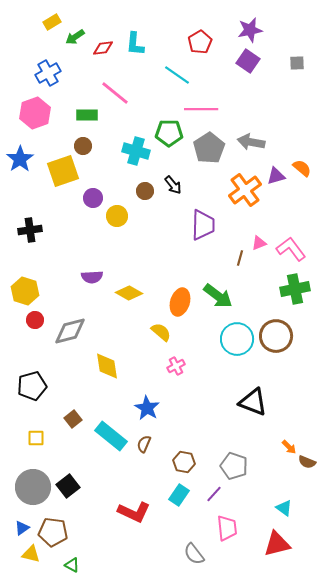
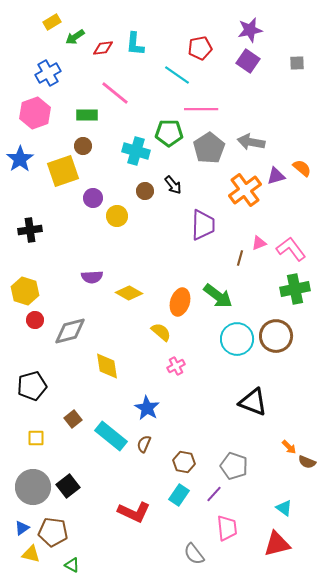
red pentagon at (200, 42): moved 6 px down; rotated 20 degrees clockwise
